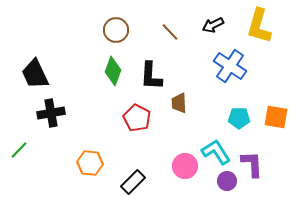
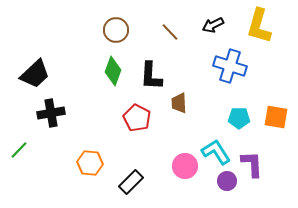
blue cross: rotated 16 degrees counterclockwise
black trapezoid: rotated 108 degrees counterclockwise
black rectangle: moved 2 px left
